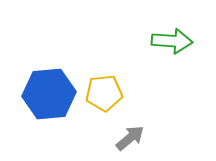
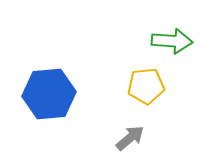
yellow pentagon: moved 42 px right, 7 px up
